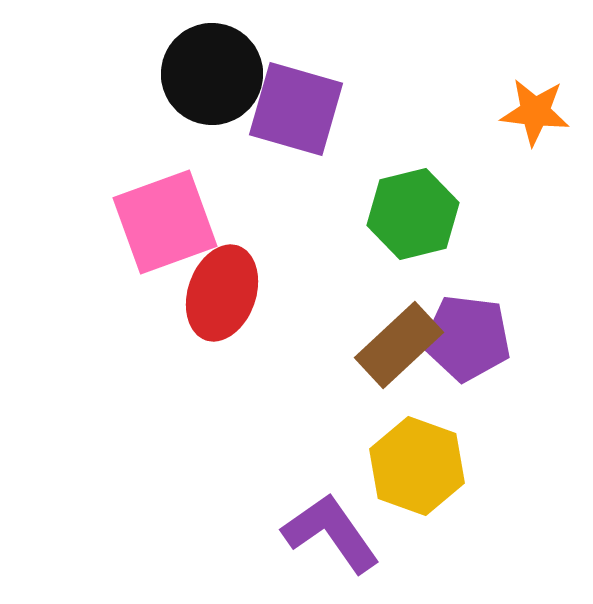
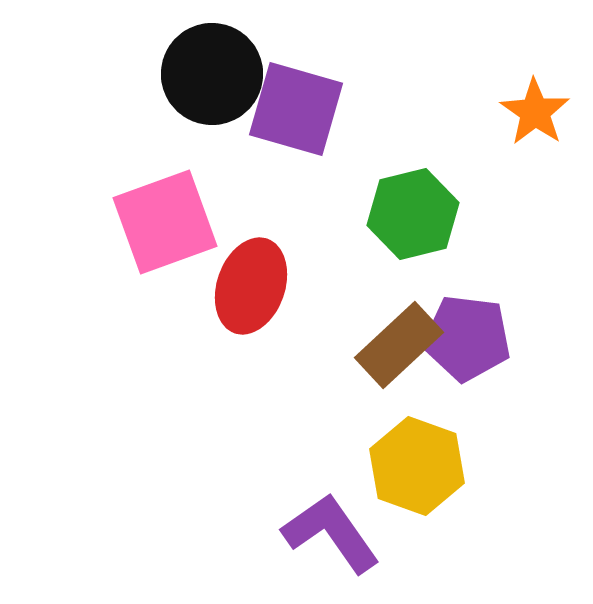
orange star: rotated 28 degrees clockwise
red ellipse: moved 29 px right, 7 px up
